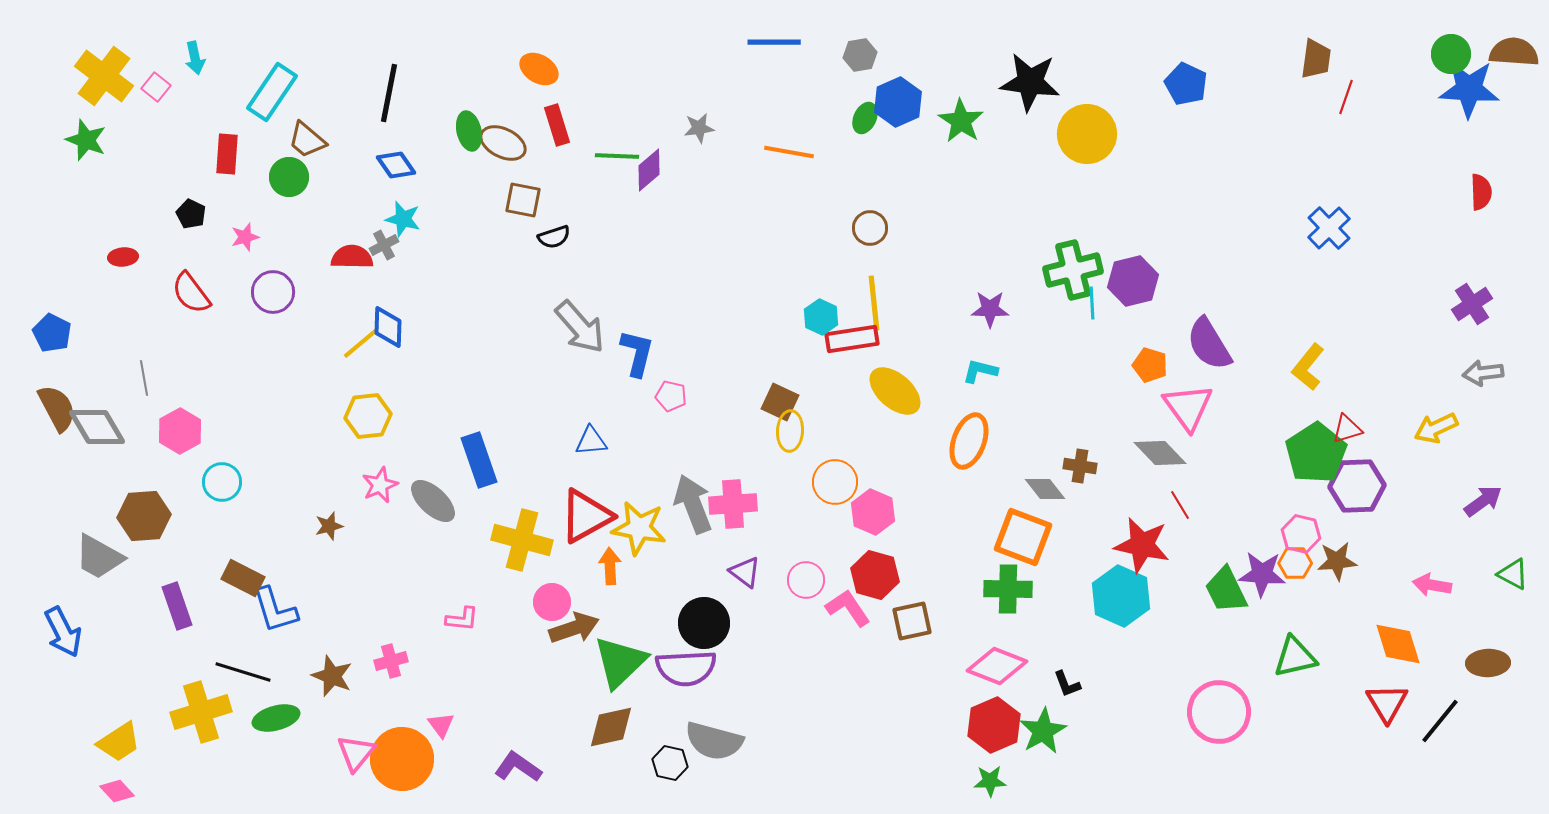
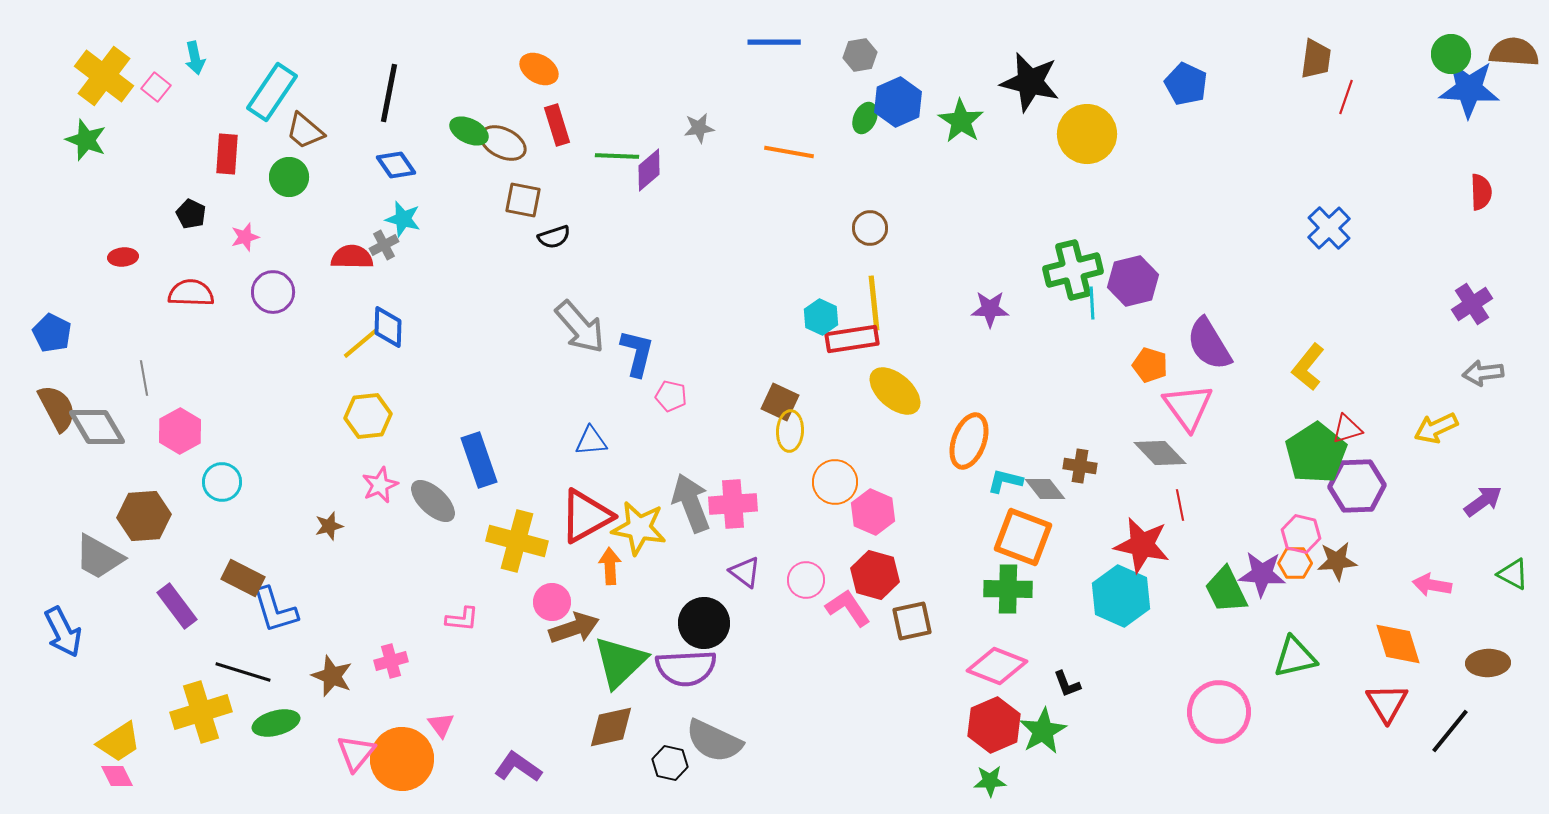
black star at (1030, 82): rotated 6 degrees clockwise
green ellipse at (469, 131): rotated 51 degrees counterclockwise
brown trapezoid at (307, 140): moved 2 px left, 9 px up
red semicircle at (191, 293): rotated 129 degrees clockwise
cyan L-shape at (980, 371): moved 25 px right, 110 px down
gray arrow at (693, 504): moved 2 px left, 1 px up
red line at (1180, 505): rotated 20 degrees clockwise
yellow cross at (522, 540): moved 5 px left, 1 px down
purple rectangle at (177, 606): rotated 18 degrees counterclockwise
green ellipse at (276, 718): moved 5 px down
black line at (1440, 721): moved 10 px right, 10 px down
gray semicircle at (714, 741): rotated 10 degrees clockwise
pink diamond at (117, 791): moved 15 px up; rotated 16 degrees clockwise
